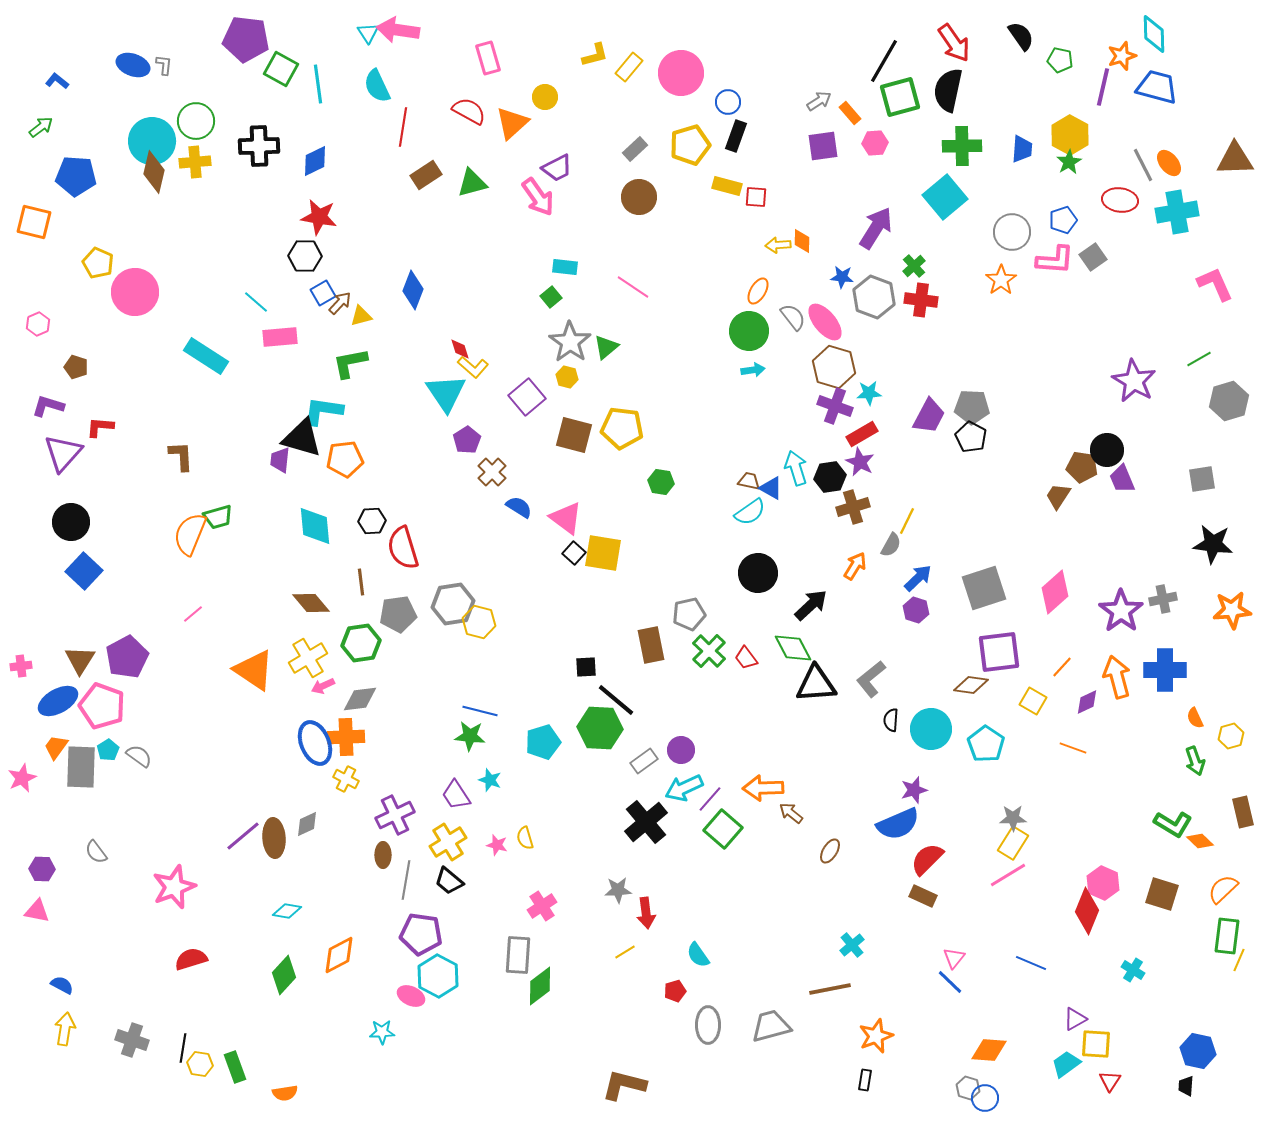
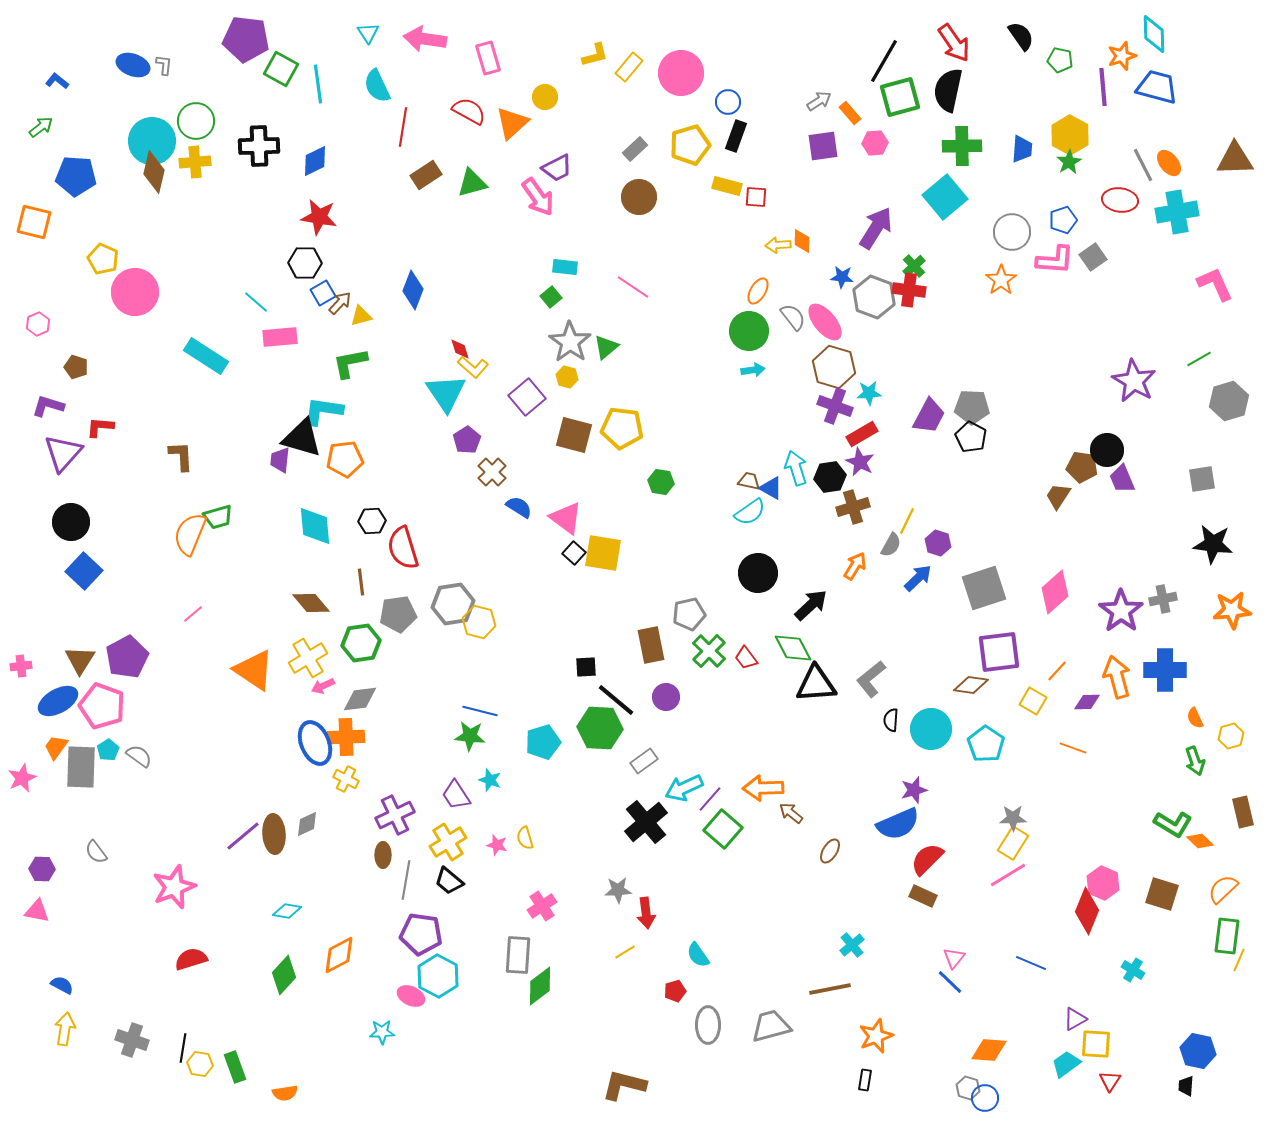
pink arrow at (398, 30): moved 27 px right, 9 px down
purple line at (1103, 87): rotated 18 degrees counterclockwise
black hexagon at (305, 256): moved 7 px down
yellow pentagon at (98, 263): moved 5 px right, 4 px up
red cross at (921, 300): moved 12 px left, 10 px up
purple hexagon at (916, 610): moved 22 px right, 67 px up
orange line at (1062, 667): moved 5 px left, 4 px down
purple diamond at (1087, 702): rotated 24 degrees clockwise
purple circle at (681, 750): moved 15 px left, 53 px up
brown ellipse at (274, 838): moved 4 px up
